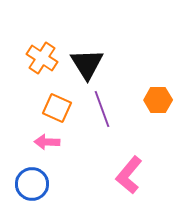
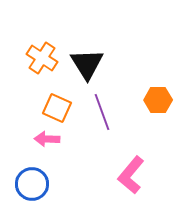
purple line: moved 3 px down
pink arrow: moved 3 px up
pink L-shape: moved 2 px right
